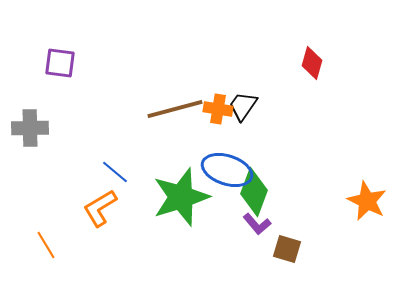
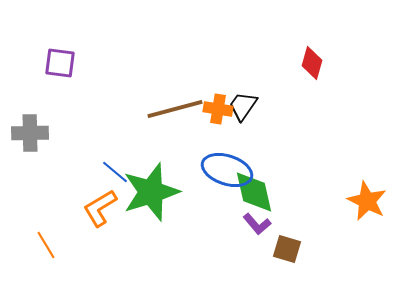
gray cross: moved 5 px down
green diamond: rotated 33 degrees counterclockwise
green star: moved 30 px left, 5 px up
